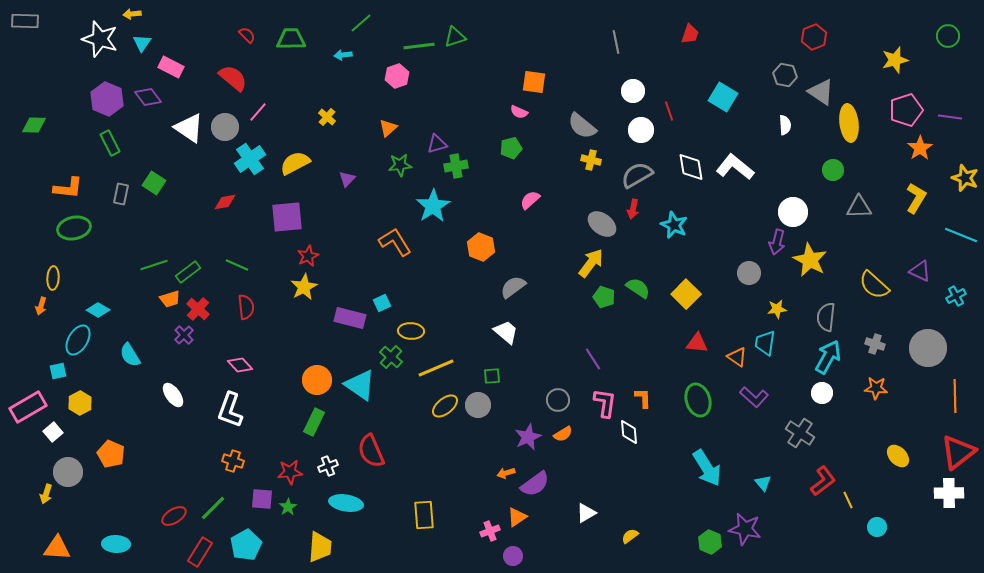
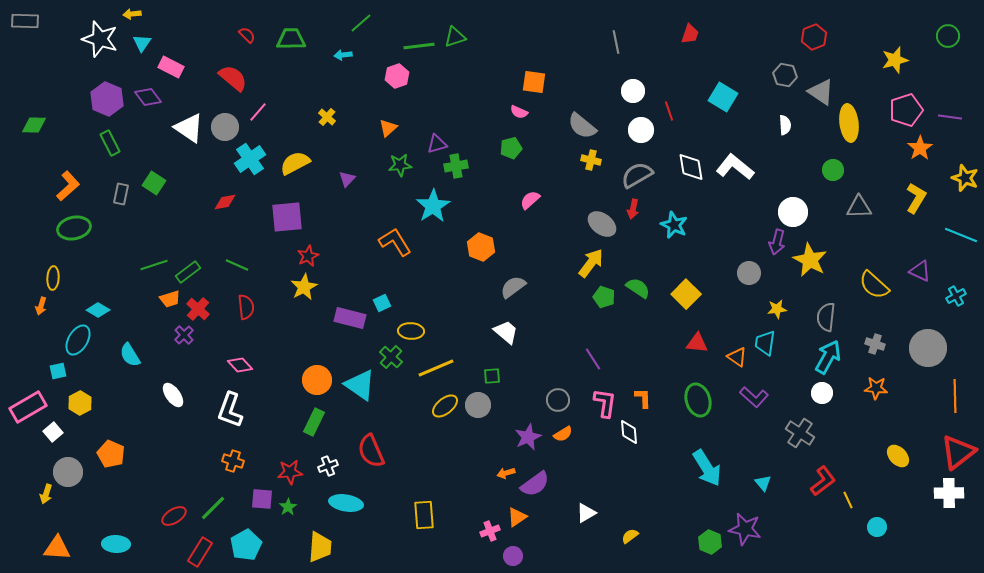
orange L-shape at (68, 188): moved 2 px up; rotated 48 degrees counterclockwise
